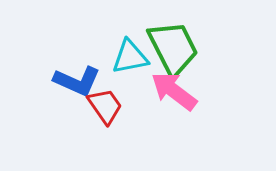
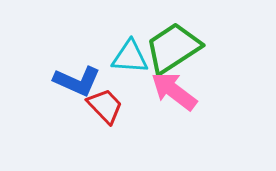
green trapezoid: rotated 96 degrees counterclockwise
cyan triangle: rotated 15 degrees clockwise
red trapezoid: rotated 9 degrees counterclockwise
